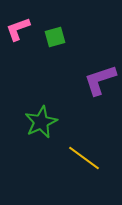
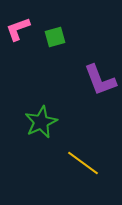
purple L-shape: rotated 93 degrees counterclockwise
yellow line: moved 1 px left, 5 px down
